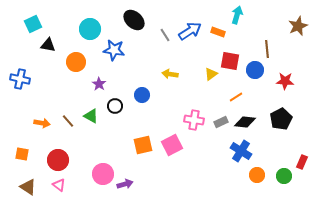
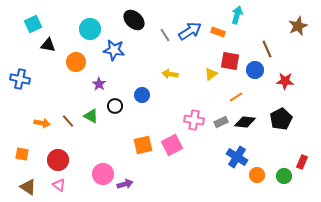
brown line at (267, 49): rotated 18 degrees counterclockwise
blue cross at (241, 151): moved 4 px left, 6 px down
